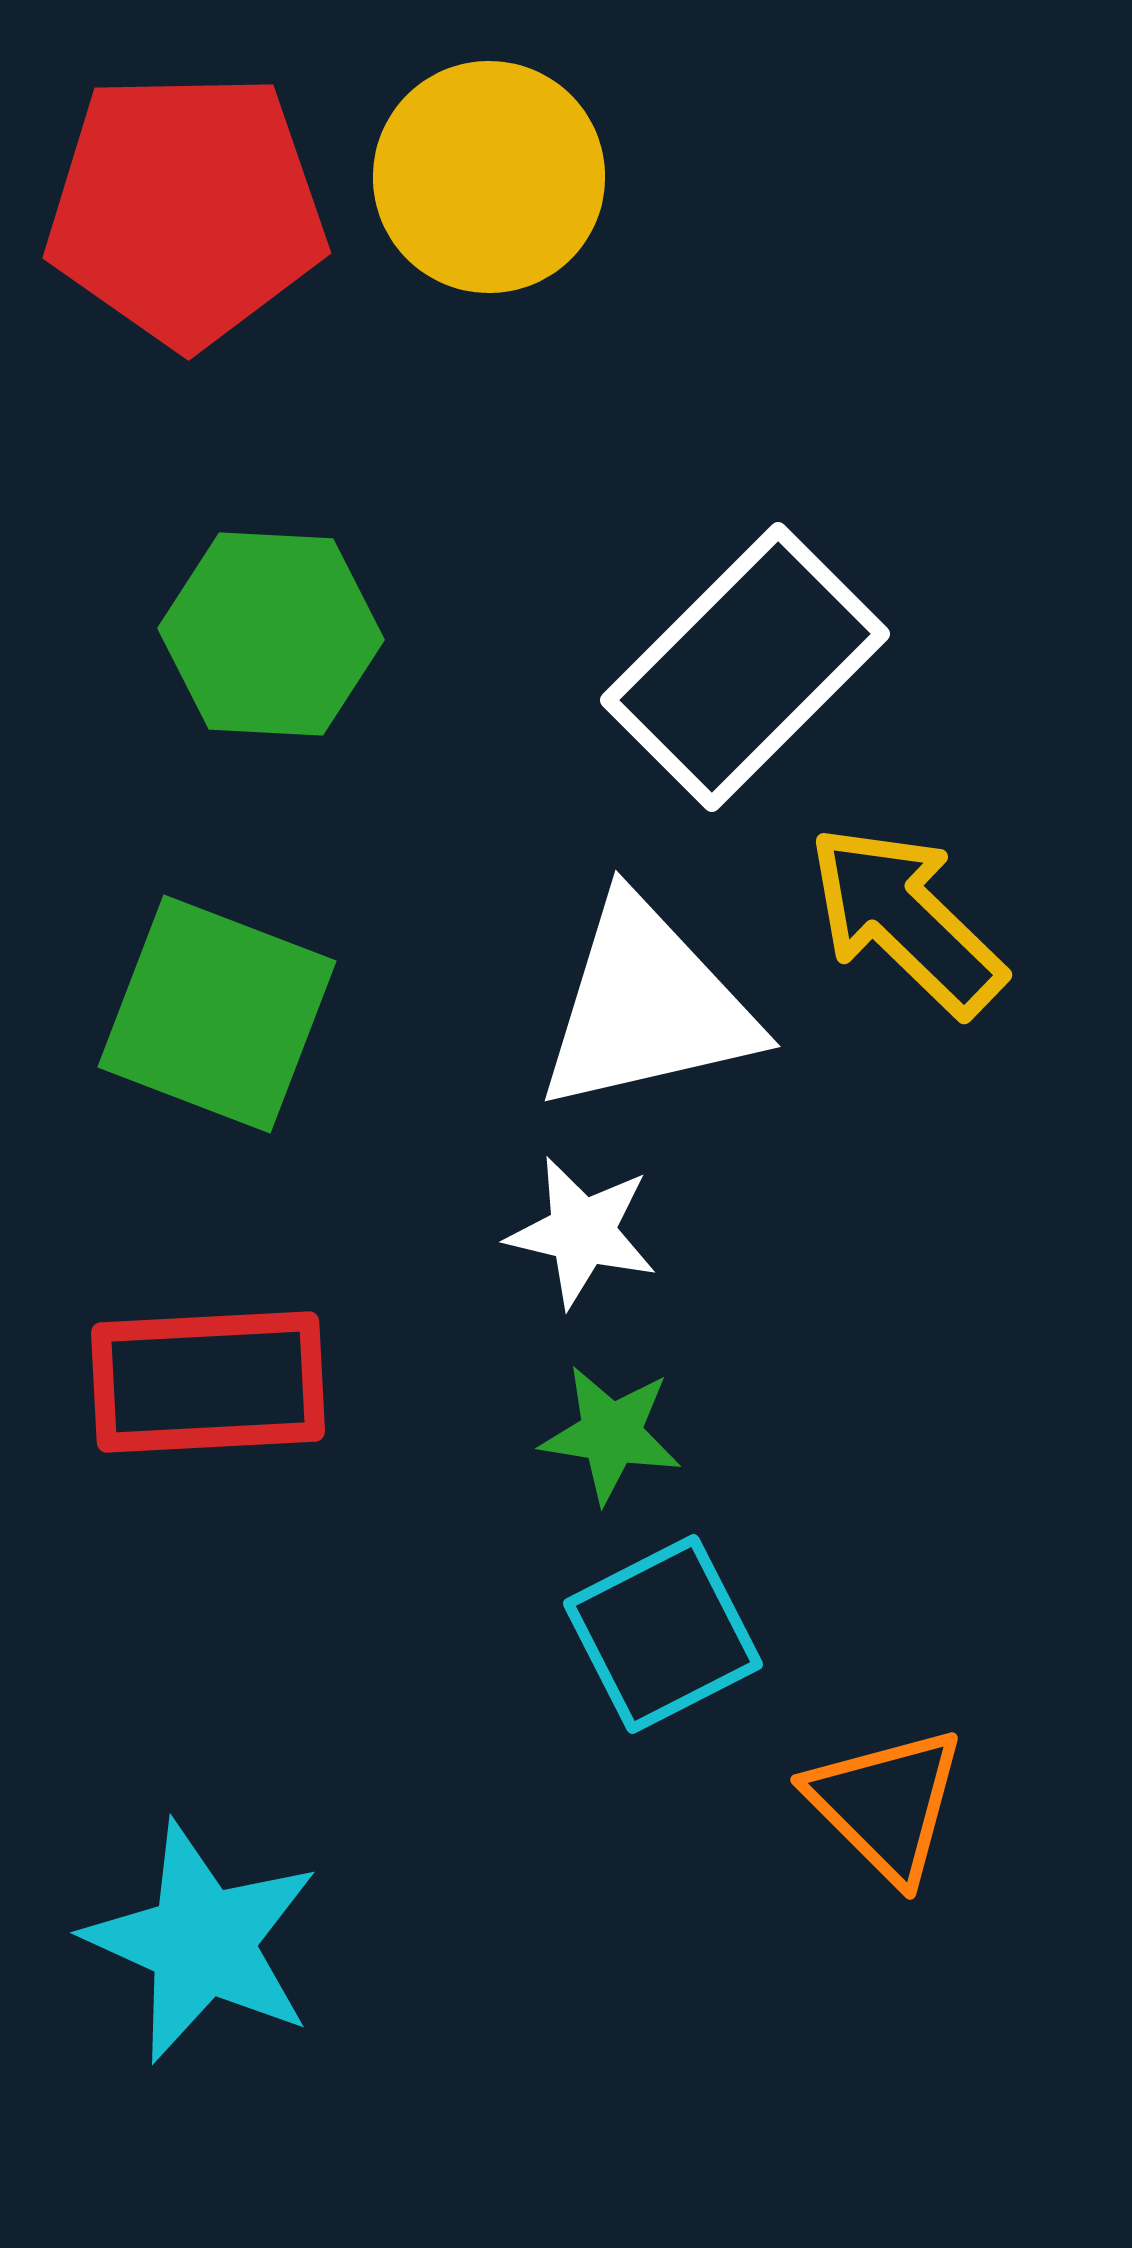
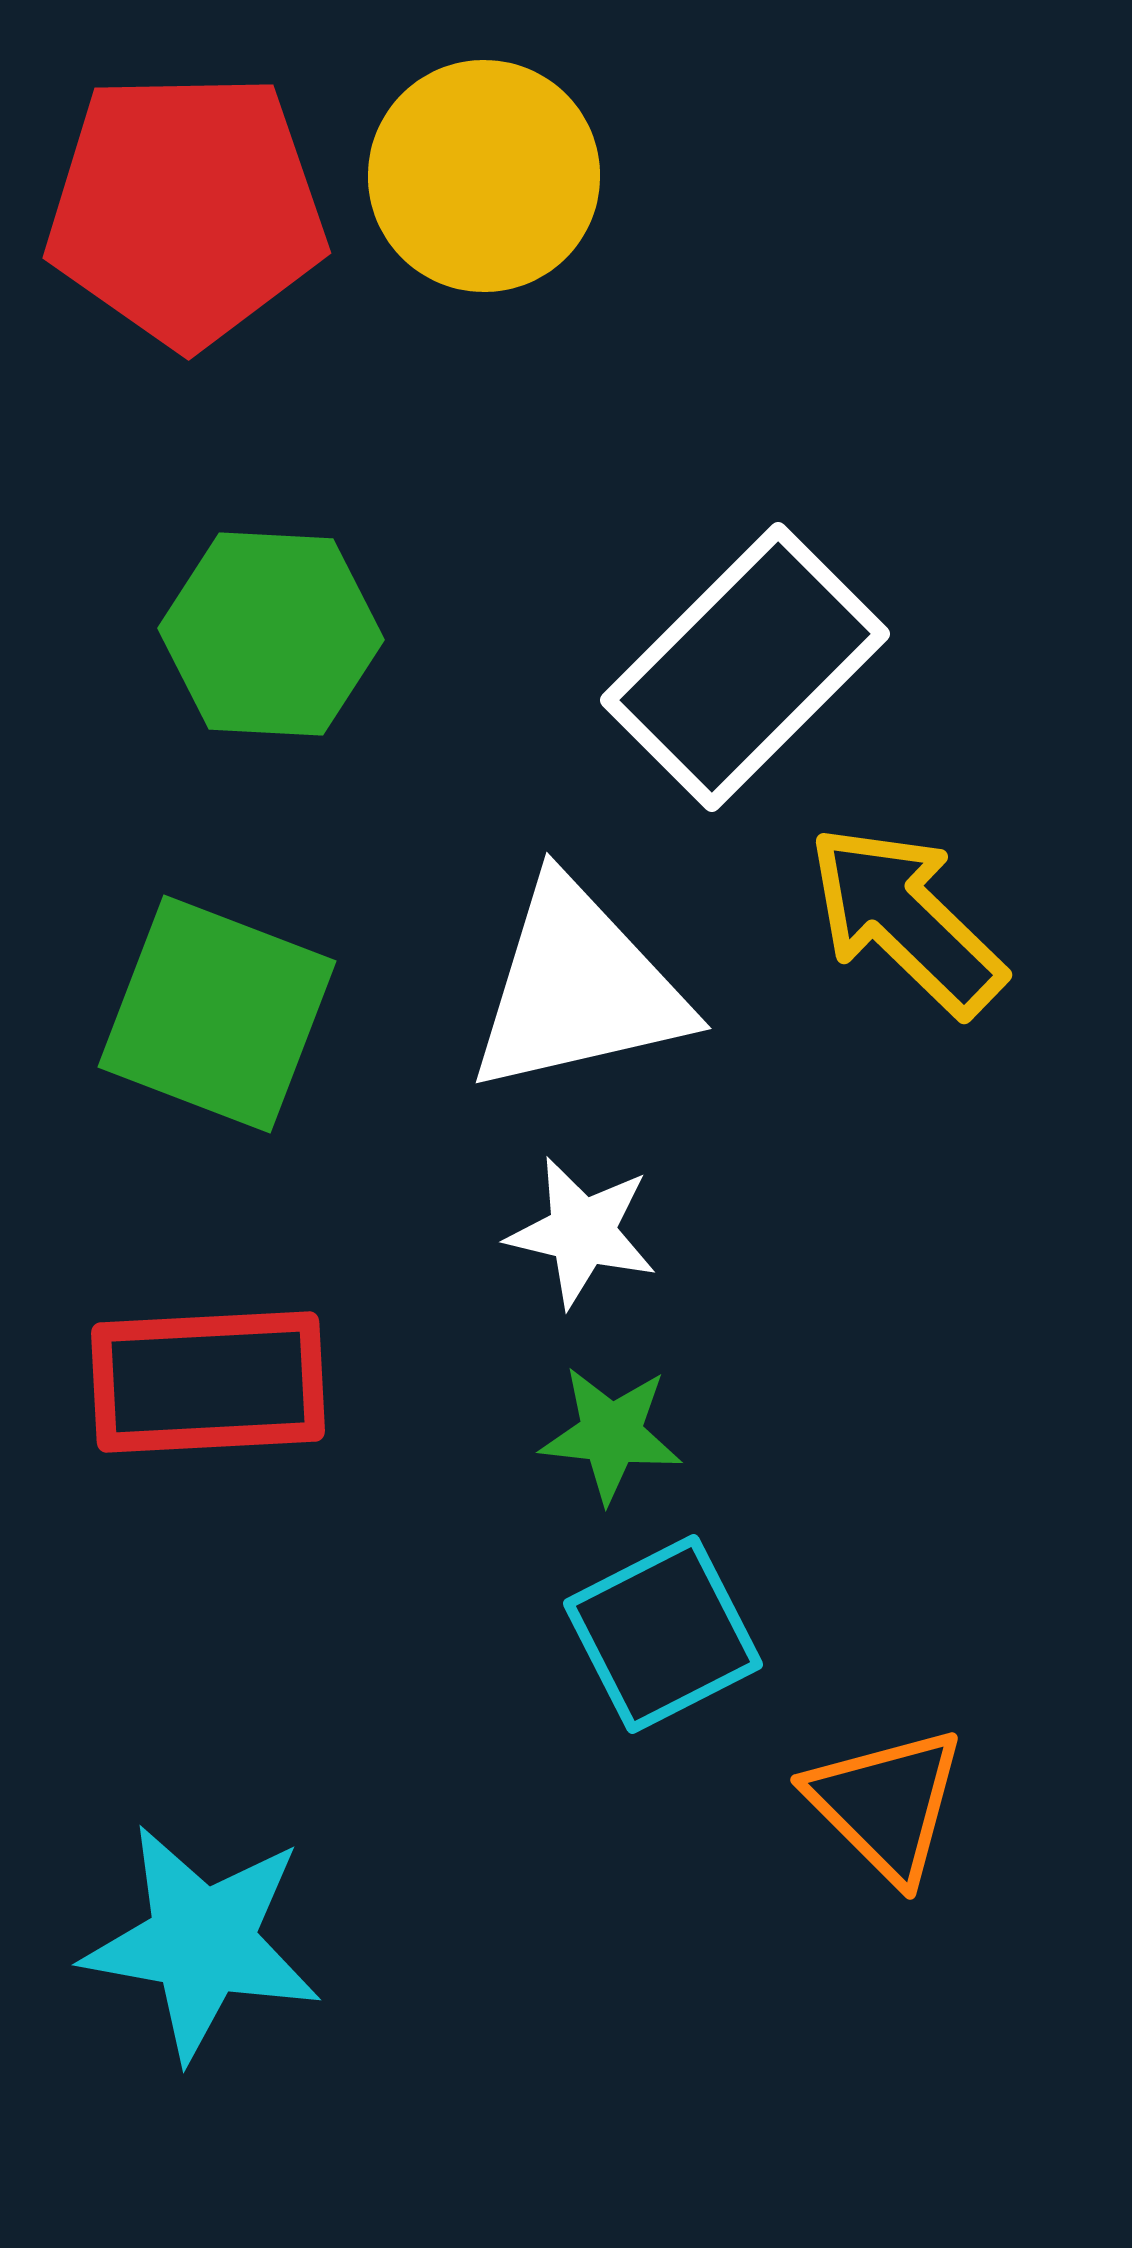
yellow circle: moved 5 px left, 1 px up
white triangle: moved 69 px left, 18 px up
green star: rotated 3 degrees counterclockwise
cyan star: rotated 14 degrees counterclockwise
